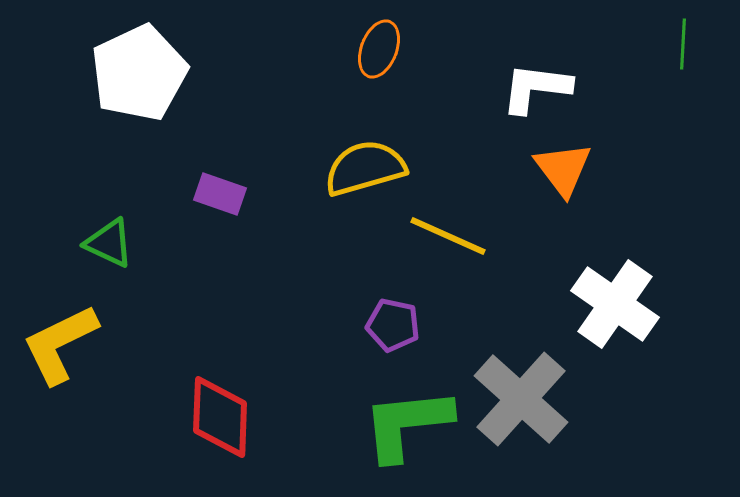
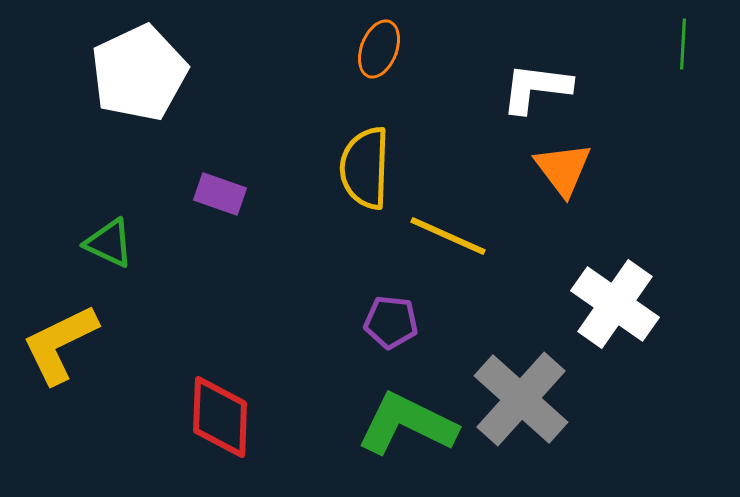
yellow semicircle: rotated 72 degrees counterclockwise
purple pentagon: moved 2 px left, 3 px up; rotated 6 degrees counterclockwise
green L-shape: rotated 32 degrees clockwise
